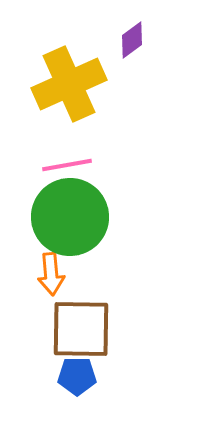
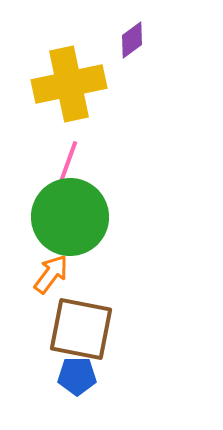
yellow cross: rotated 12 degrees clockwise
pink line: rotated 60 degrees counterclockwise
orange arrow: rotated 138 degrees counterclockwise
brown square: rotated 10 degrees clockwise
